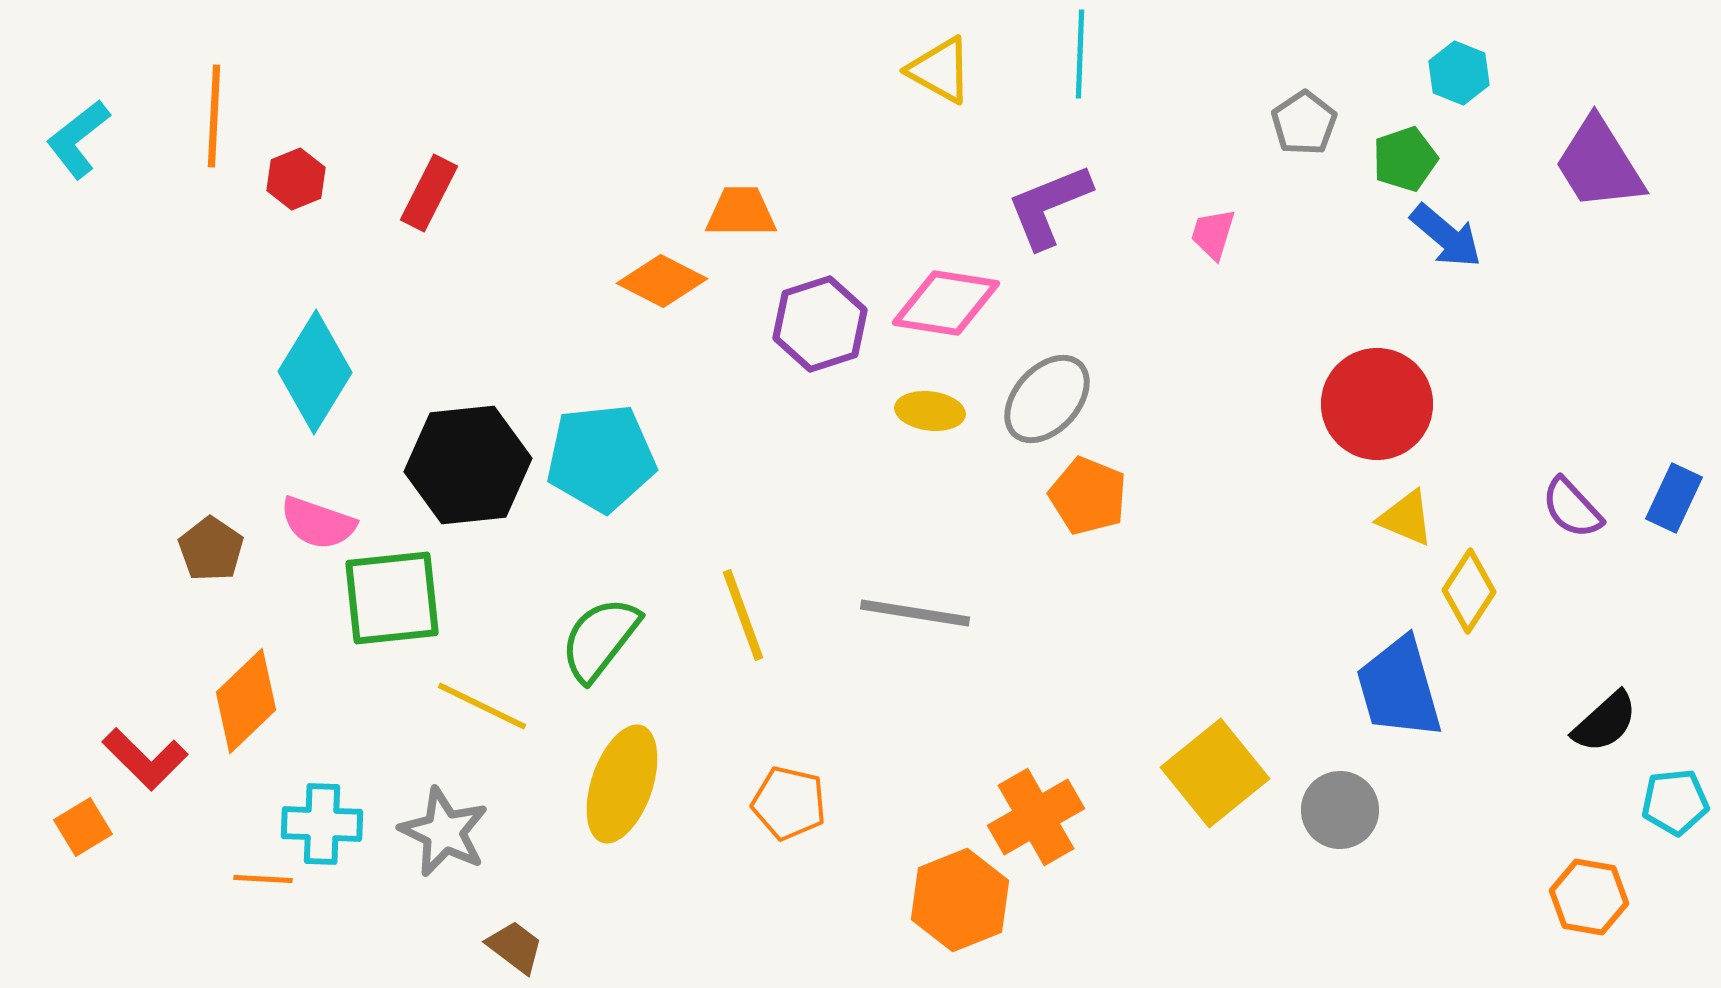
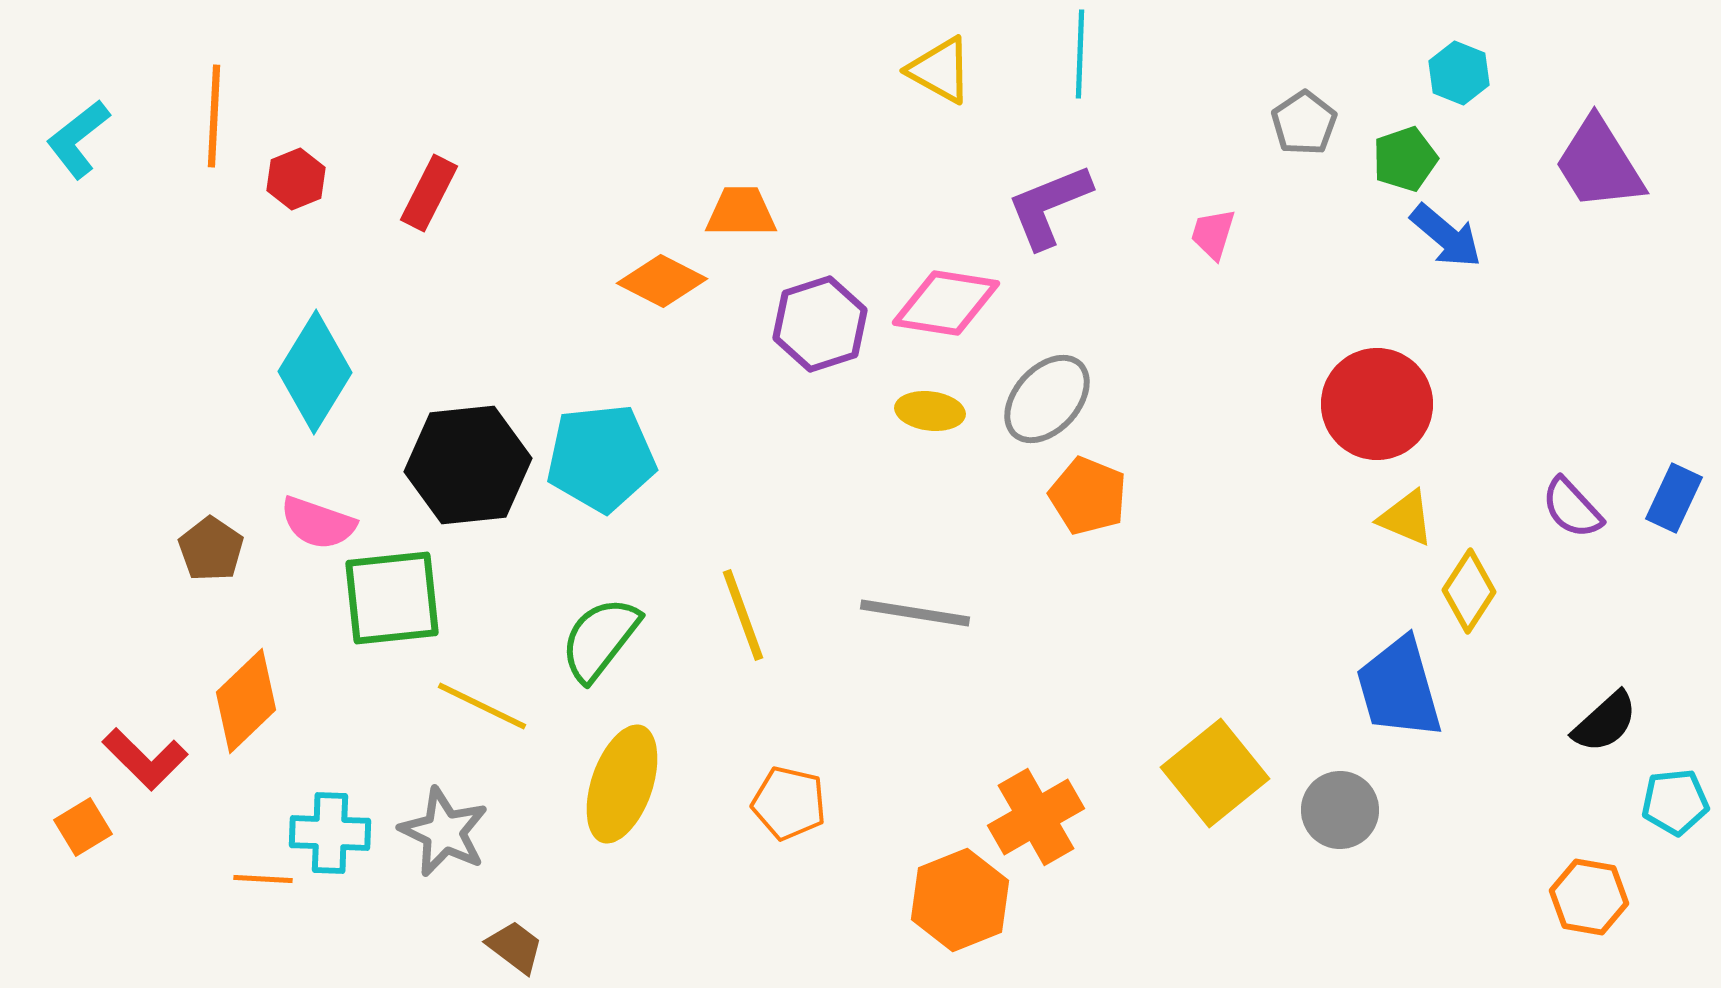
cyan cross at (322, 824): moved 8 px right, 9 px down
